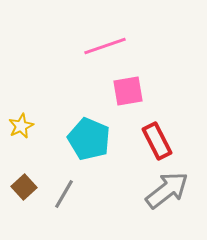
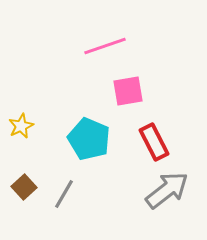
red rectangle: moved 3 px left, 1 px down
